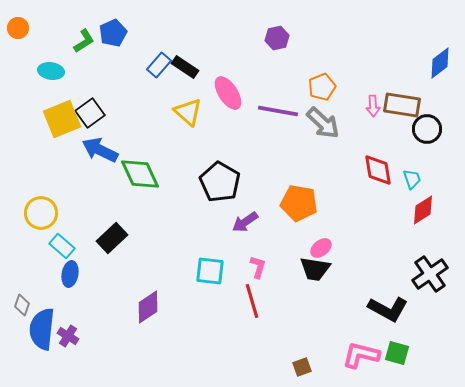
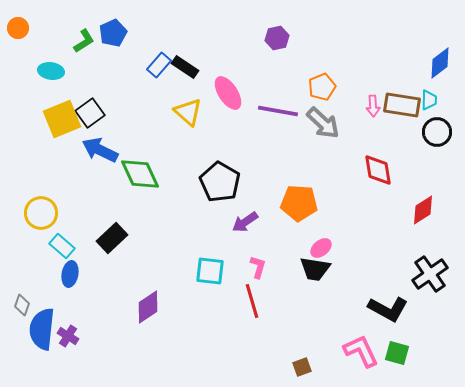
black circle at (427, 129): moved 10 px right, 3 px down
cyan trapezoid at (412, 179): moved 17 px right, 79 px up; rotated 20 degrees clockwise
orange pentagon at (299, 203): rotated 6 degrees counterclockwise
pink L-shape at (361, 355): moved 4 px up; rotated 51 degrees clockwise
